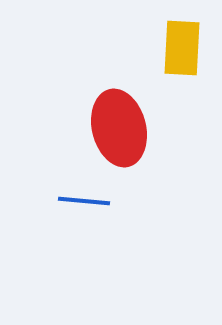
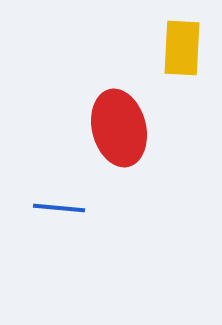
blue line: moved 25 px left, 7 px down
